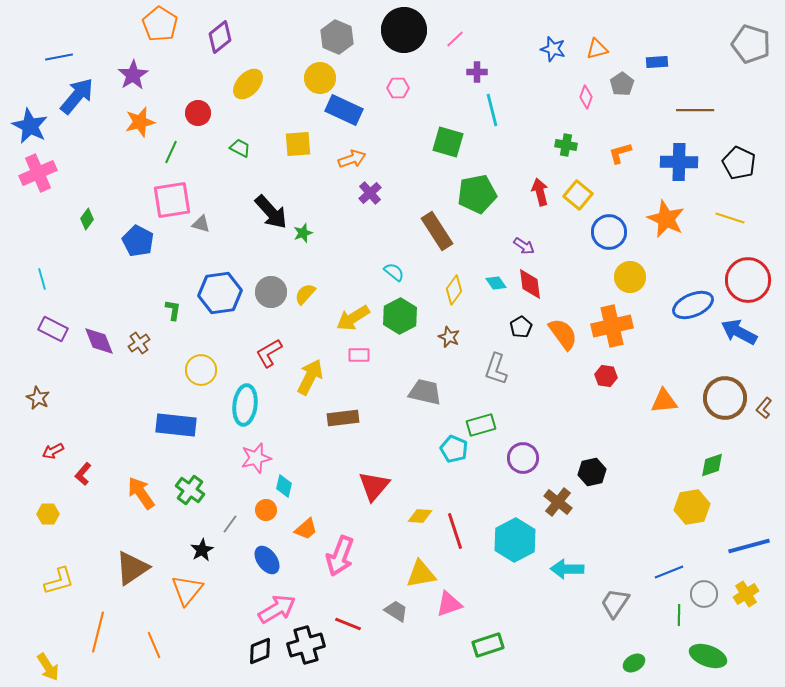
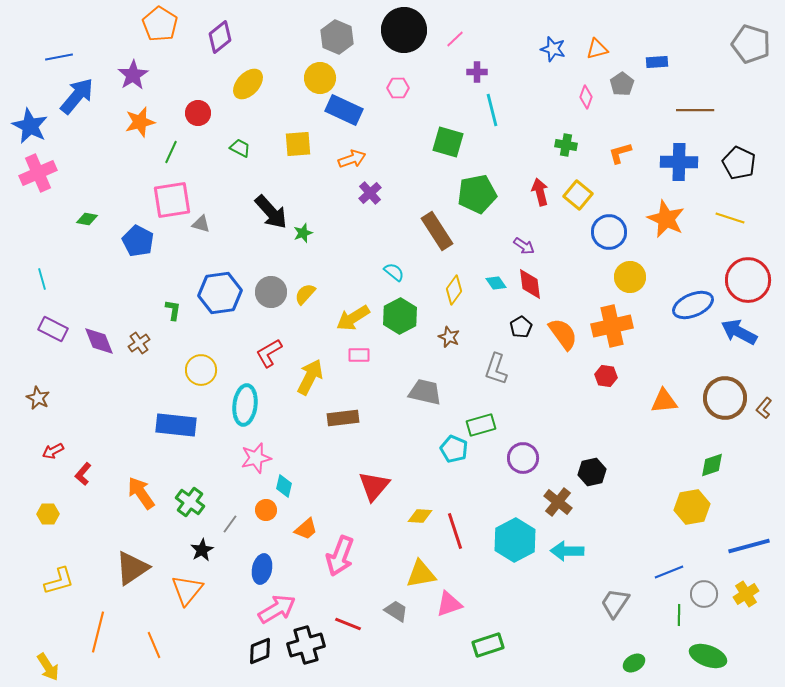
green diamond at (87, 219): rotated 65 degrees clockwise
green cross at (190, 490): moved 12 px down
blue ellipse at (267, 560): moved 5 px left, 9 px down; rotated 48 degrees clockwise
cyan arrow at (567, 569): moved 18 px up
